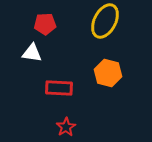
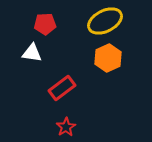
yellow ellipse: rotated 36 degrees clockwise
orange hexagon: moved 15 px up; rotated 20 degrees clockwise
red rectangle: moved 3 px right; rotated 40 degrees counterclockwise
